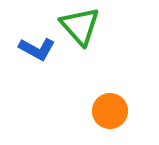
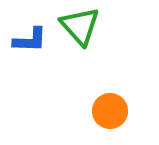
blue L-shape: moved 7 px left, 9 px up; rotated 27 degrees counterclockwise
